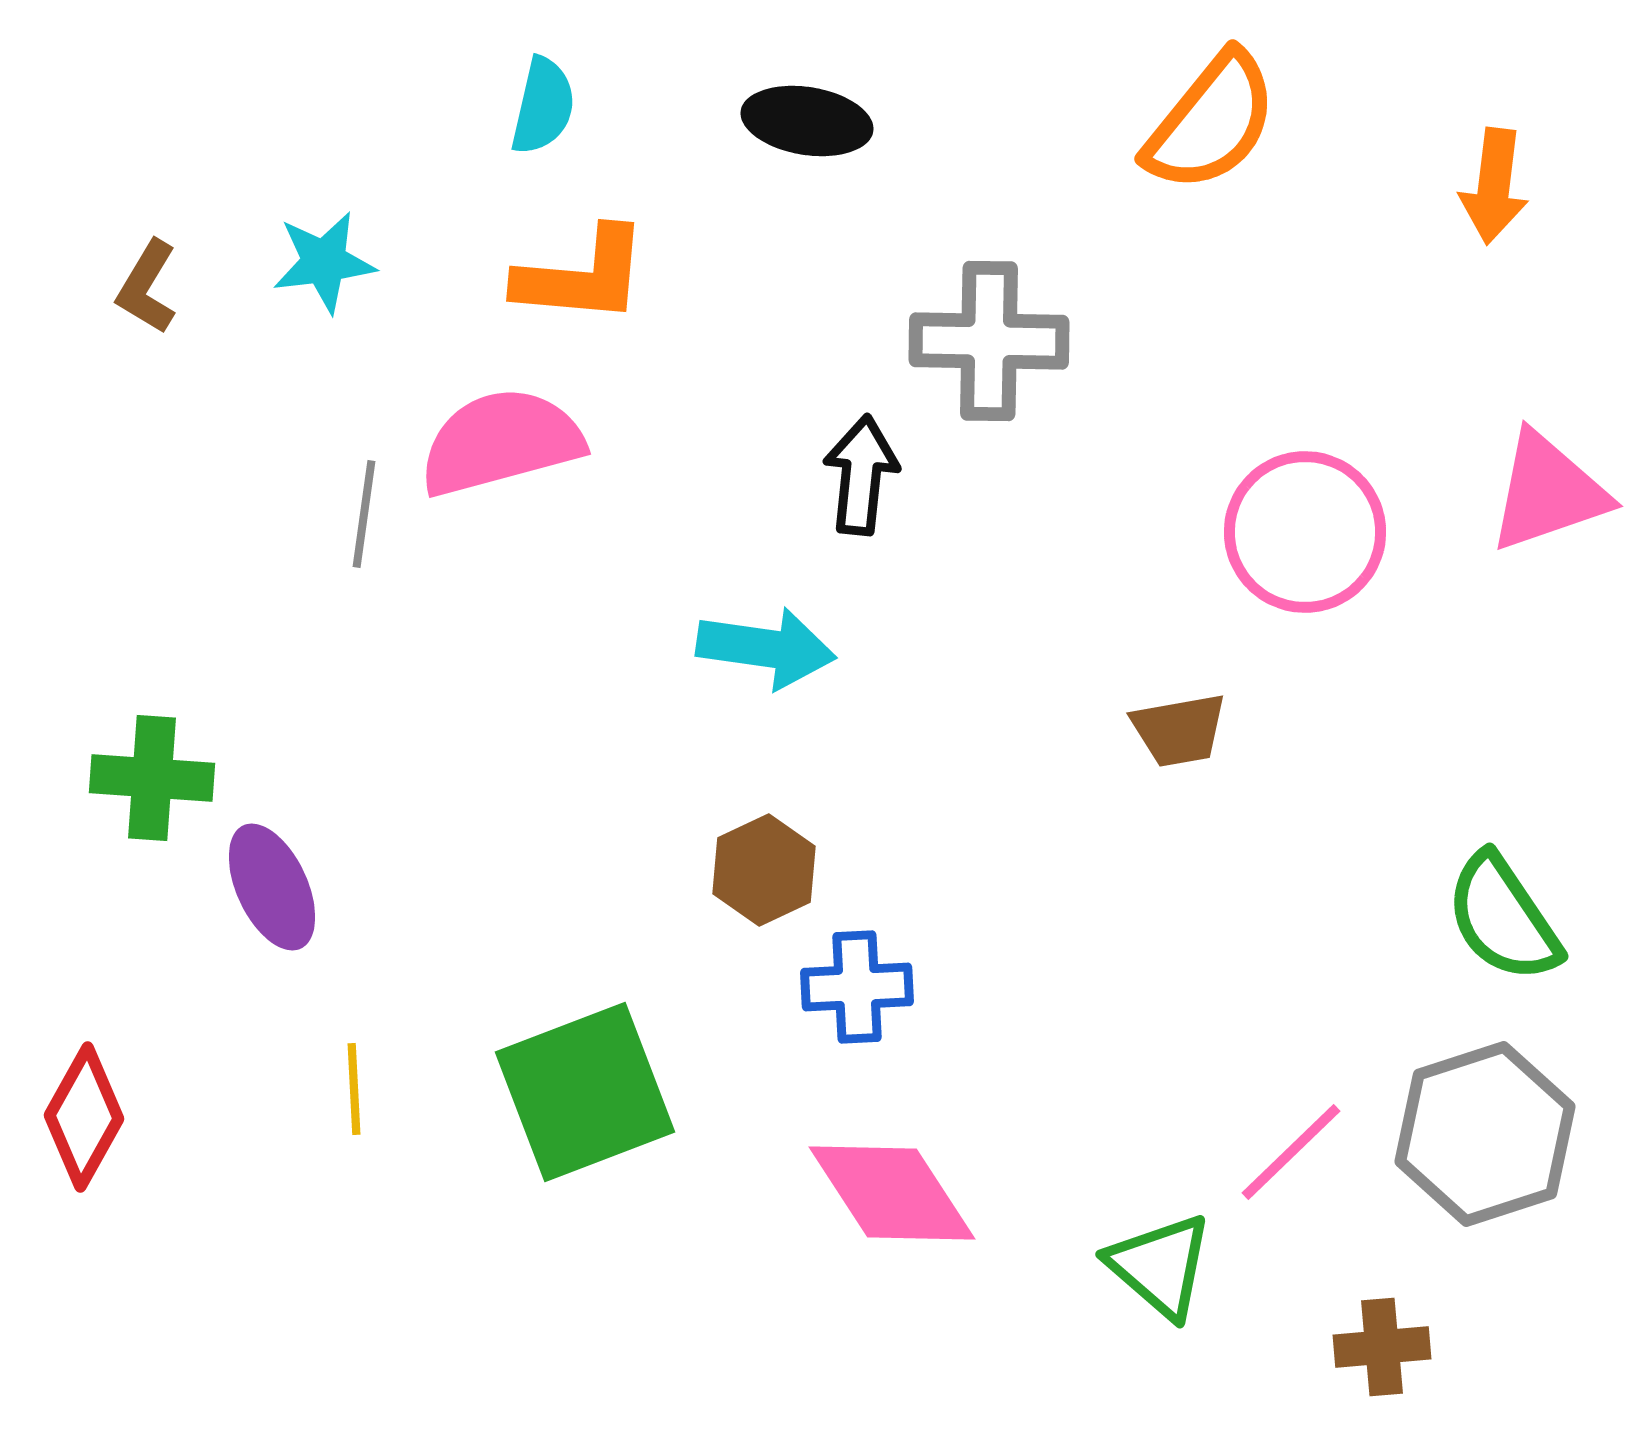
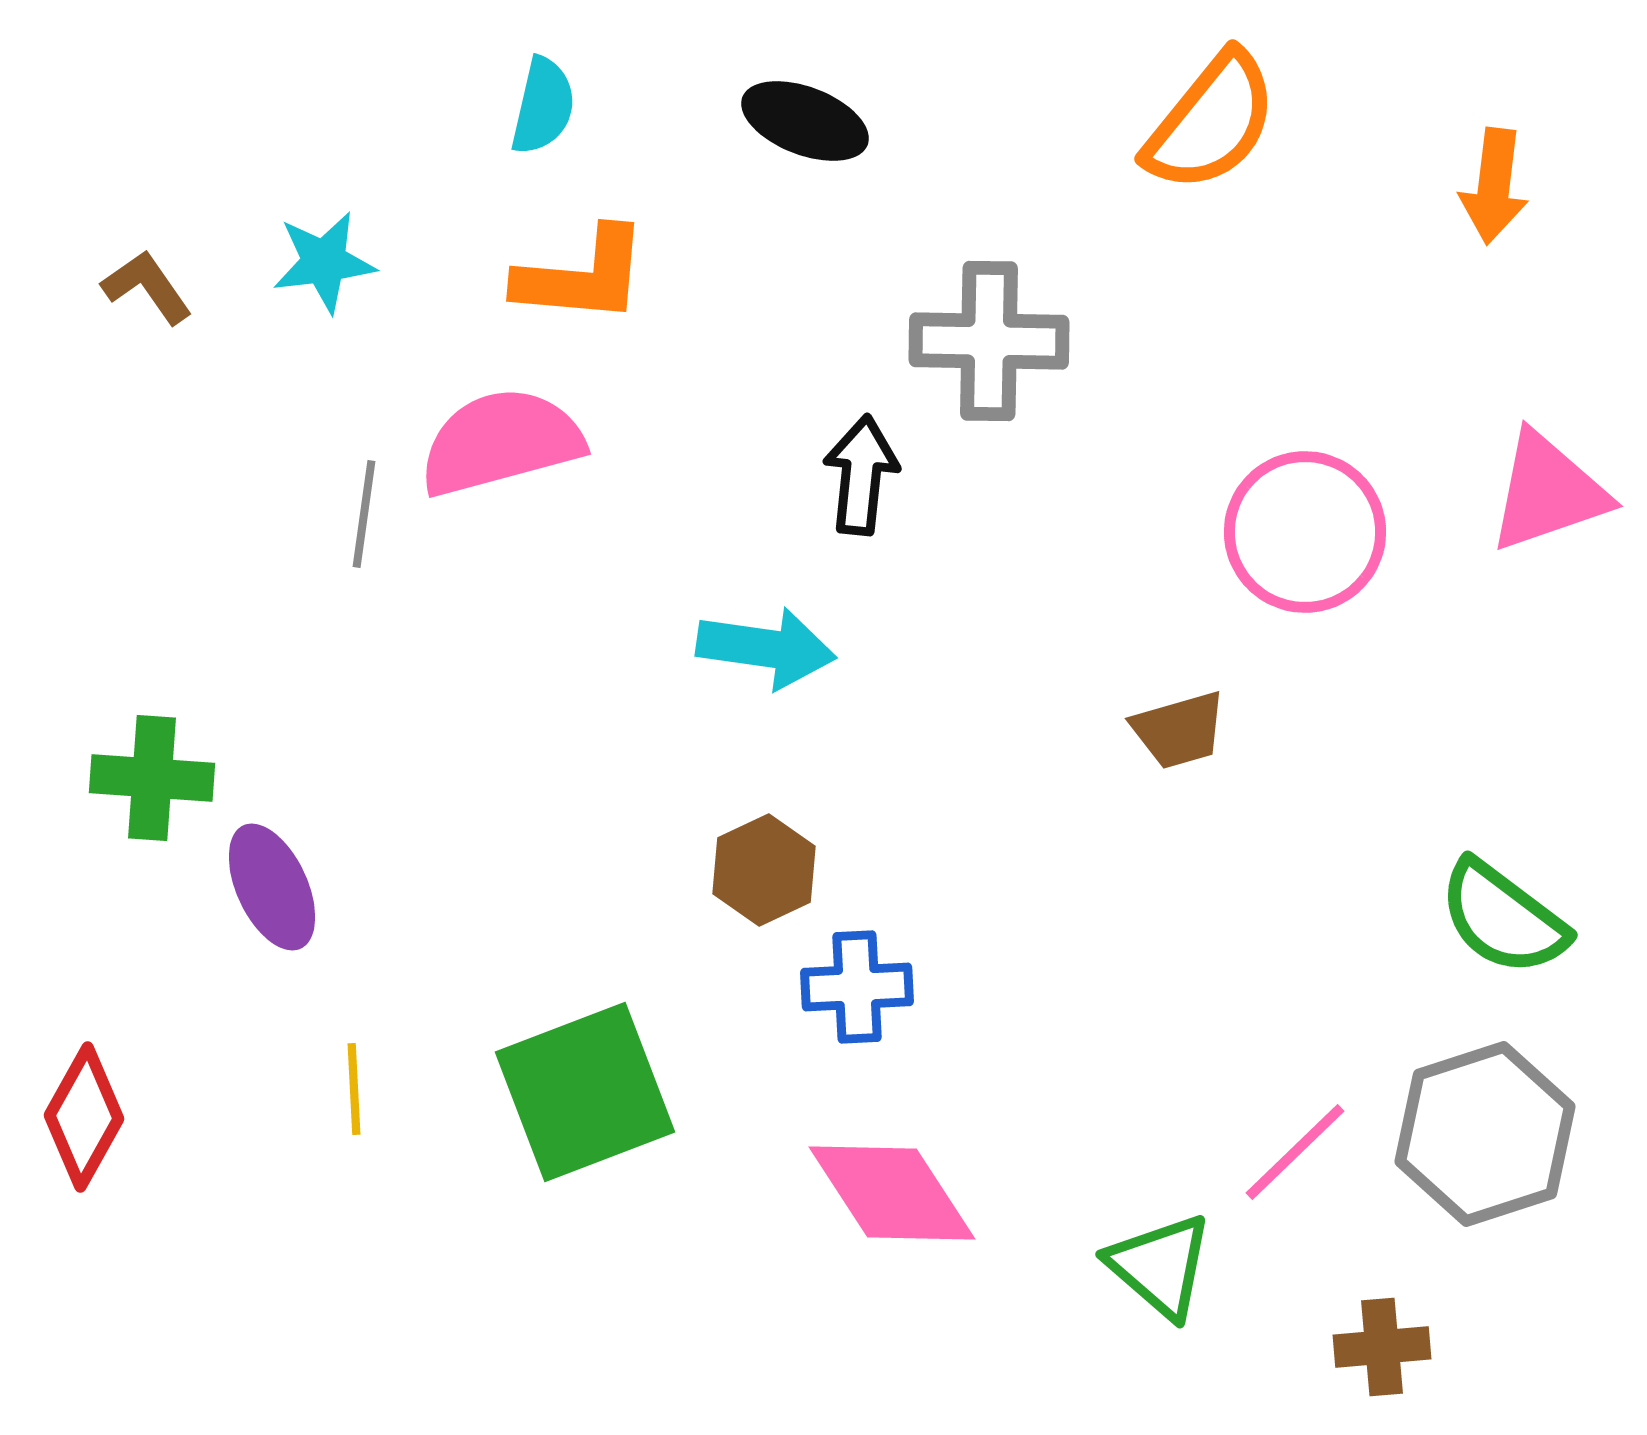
black ellipse: moved 2 px left; rotated 12 degrees clockwise
brown L-shape: rotated 114 degrees clockwise
brown trapezoid: rotated 6 degrees counterclockwise
green semicircle: rotated 19 degrees counterclockwise
pink line: moved 4 px right
